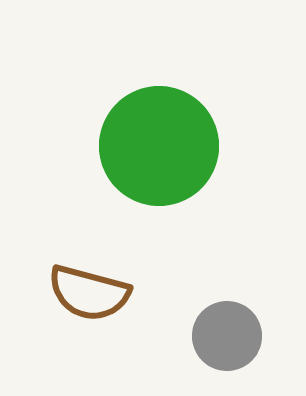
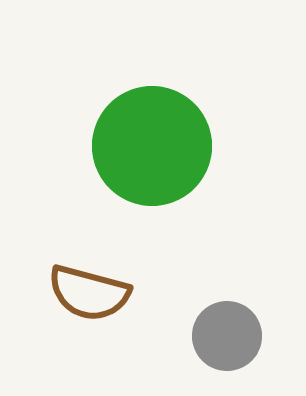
green circle: moved 7 px left
